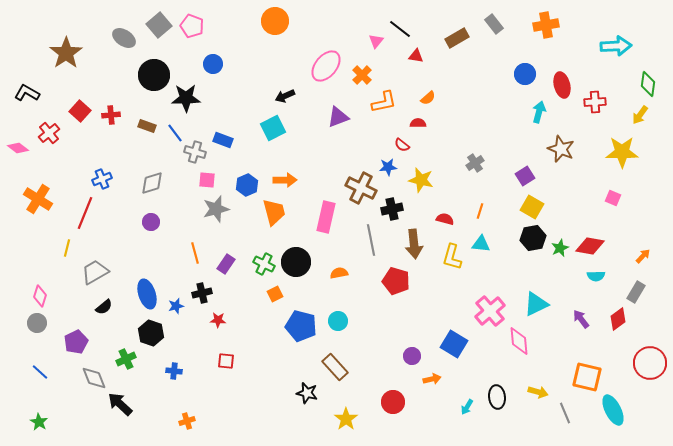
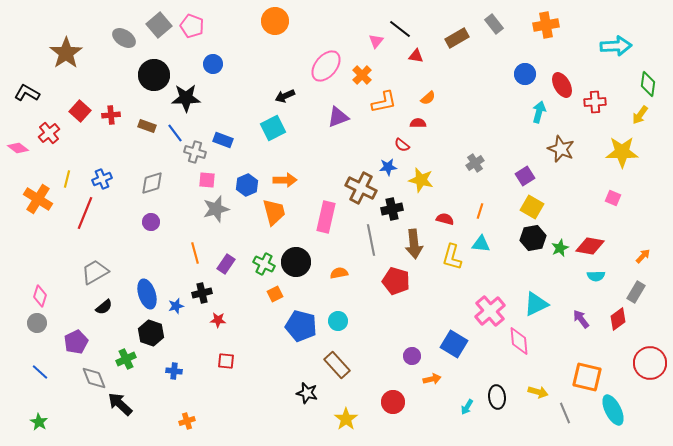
red ellipse at (562, 85): rotated 15 degrees counterclockwise
yellow line at (67, 248): moved 69 px up
brown rectangle at (335, 367): moved 2 px right, 2 px up
